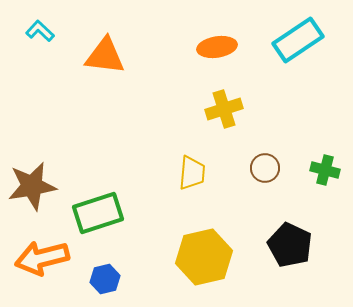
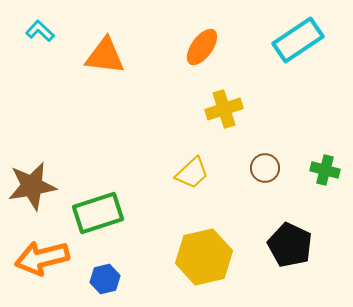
orange ellipse: moved 15 px left; rotated 45 degrees counterclockwise
yellow trapezoid: rotated 42 degrees clockwise
